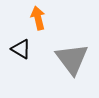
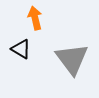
orange arrow: moved 3 px left
